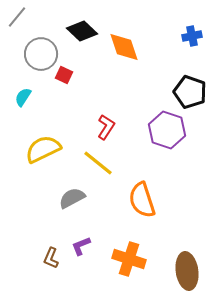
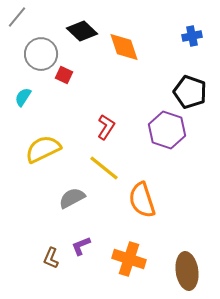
yellow line: moved 6 px right, 5 px down
